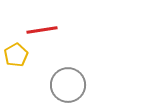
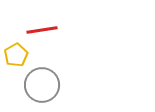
gray circle: moved 26 px left
